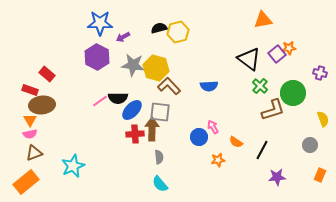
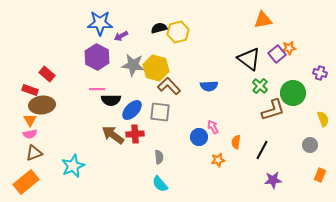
purple arrow at (123, 37): moved 2 px left, 1 px up
black semicircle at (118, 98): moved 7 px left, 2 px down
pink line at (100, 101): moved 3 px left, 12 px up; rotated 35 degrees clockwise
brown arrow at (152, 129): moved 39 px left, 6 px down; rotated 55 degrees counterclockwise
orange semicircle at (236, 142): rotated 64 degrees clockwise
purple star at (277, 177): moved 4 px left, 3 px down
